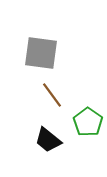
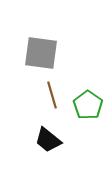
brown line: rotated 20 degrees clockwise
green pentagon: moved 17 px up
